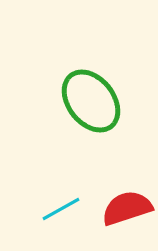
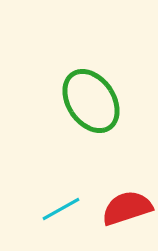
green ellipse: rotated 4 degrees clockwise
